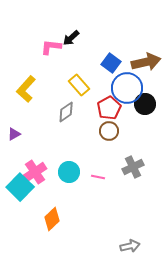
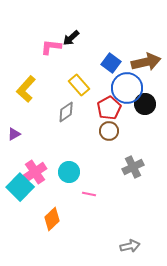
pink line: moved 9 px left, 17 px down
